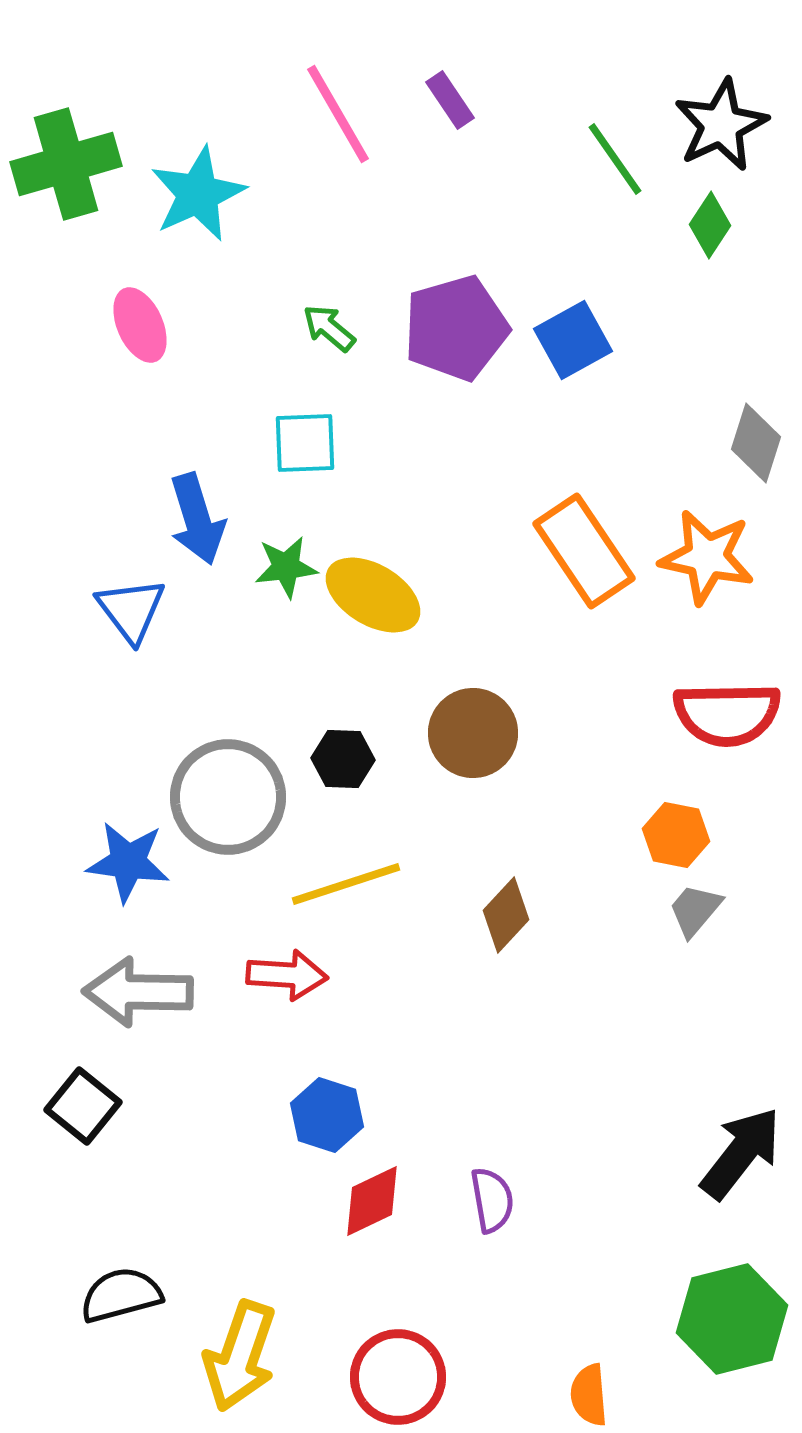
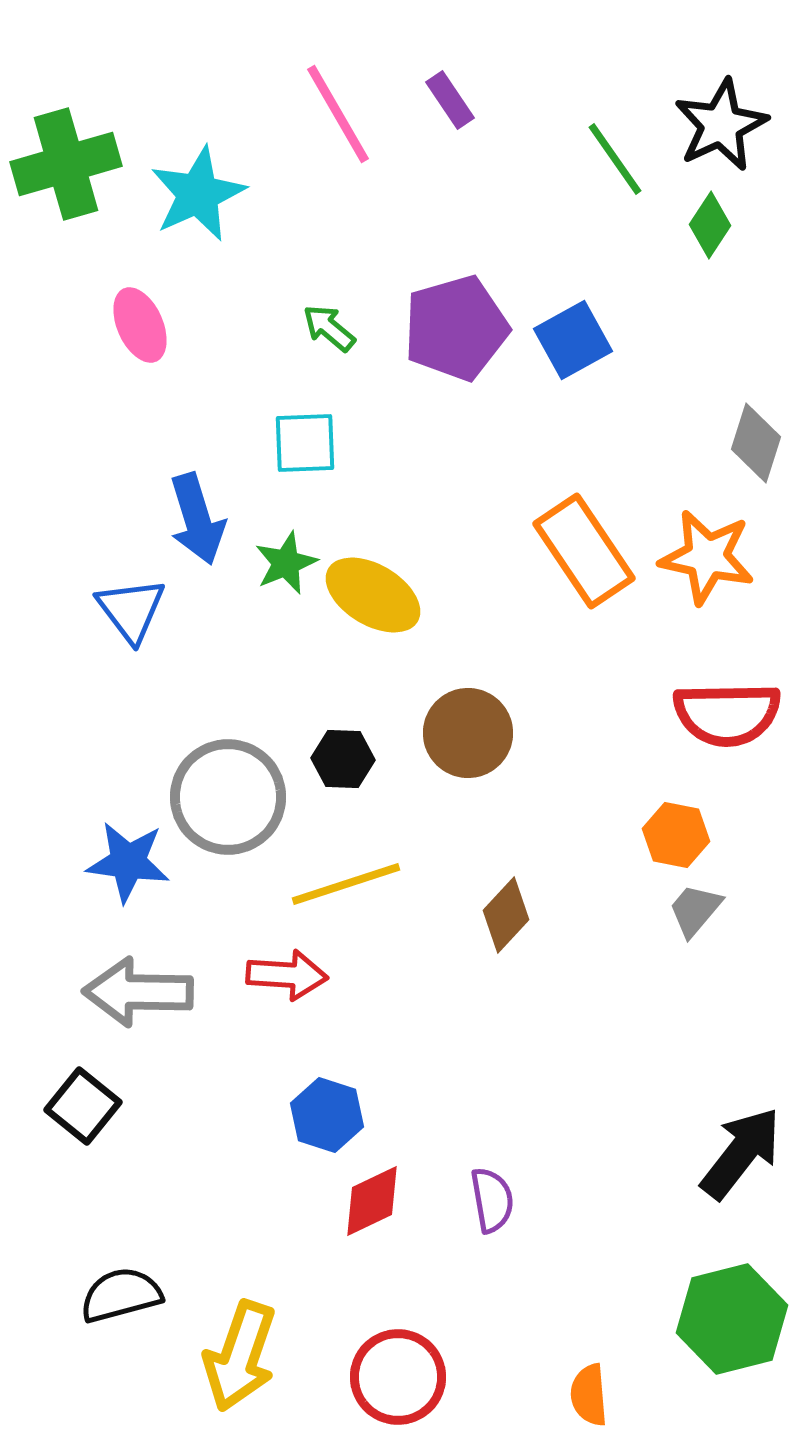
green star: moved 4 px up; rotated 16 degrees counterclockwise
brown circle: moved 5 px left
